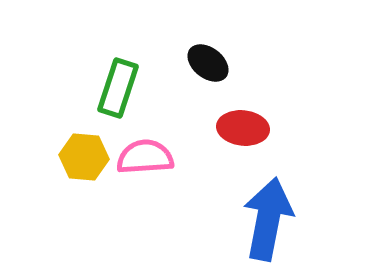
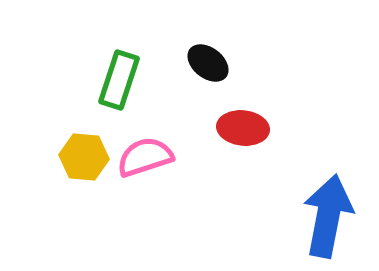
green rectangle: moved 1 px right, 8 px up
pink semicircle: rotated 14 degrees counterclockwise
blue arrow: moved 60 px right, 3 px up
